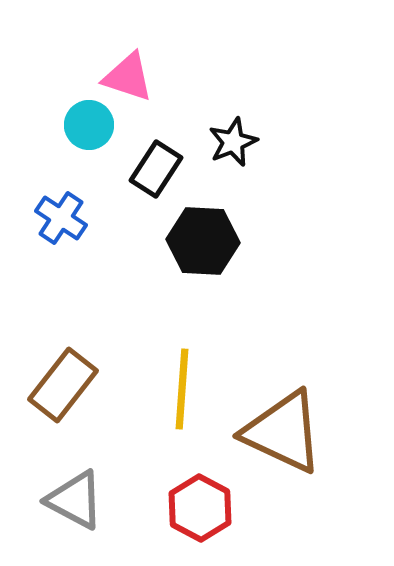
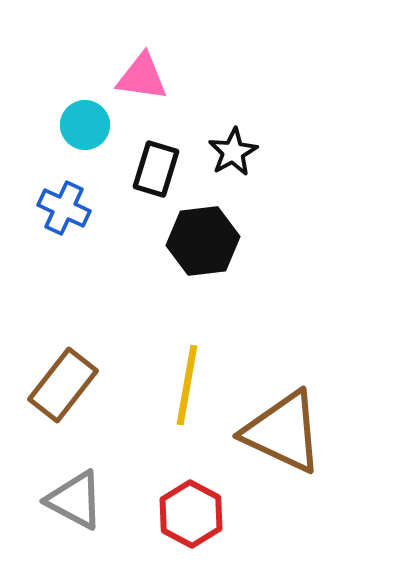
pink triangle: moved 14 px right; rotated 10 degrees counterclockwise
cyan circle: moved 4 px left
black star: moved 10 px down; rotated 6 degrees counterclockwise
black rectangle: rotated 16 degrees counterclockwise
blue cross: moved 3 px right, 10 px up; rotated 9 degrees counterclockwise
black hexagon: rotated 10 degrees counterclockwise
yellow line: moved 5 px right, 4 px up; rotated 6 degrees clockwise
red hexagon: moved 9 px left, 6 px down
